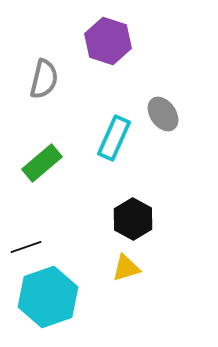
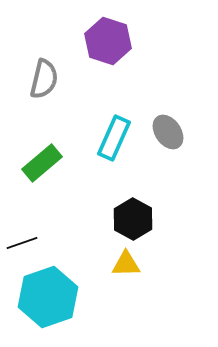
gray ellipse: moved 5 px right, 18 px down
black line: moved 4 px left, 4 px up
yellow triangle: moved 4 px up; rotated 16 degrees clockwise
